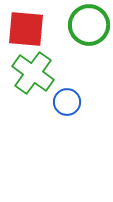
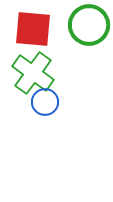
red square: moved 7 px right
blue circle: moved 22 px left
